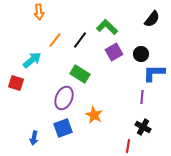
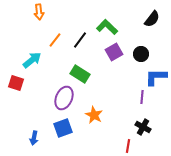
blue L-shape: moved 2 px right, 4 px down
